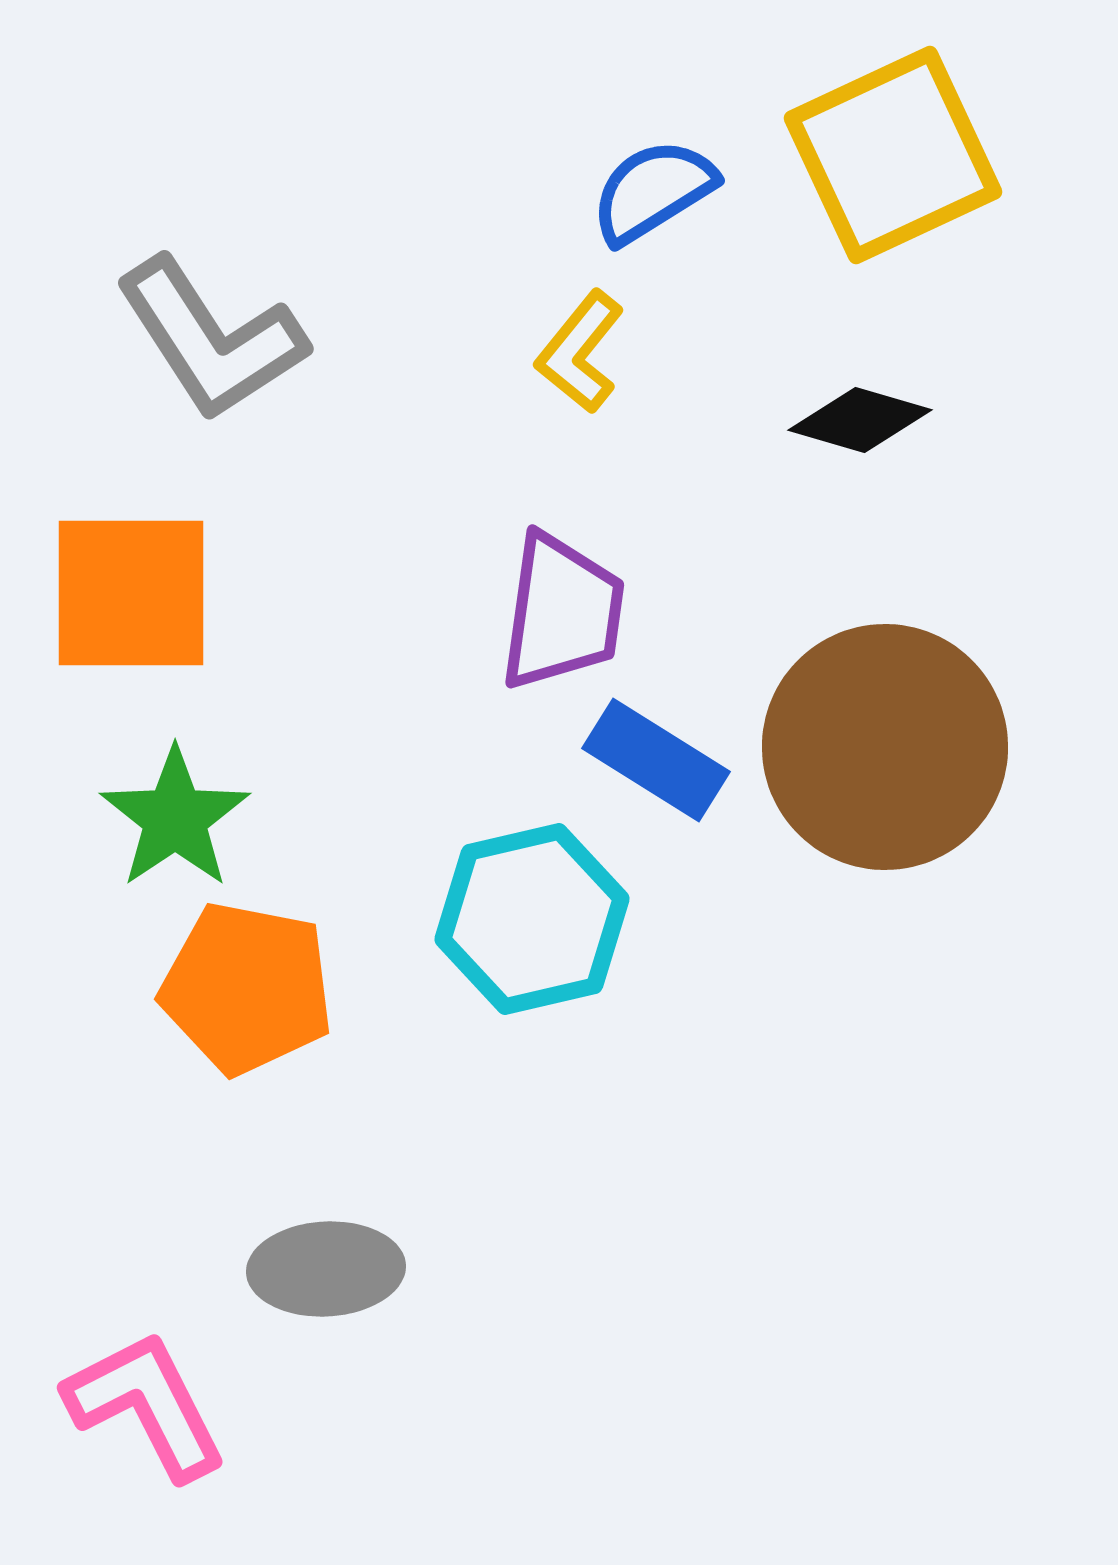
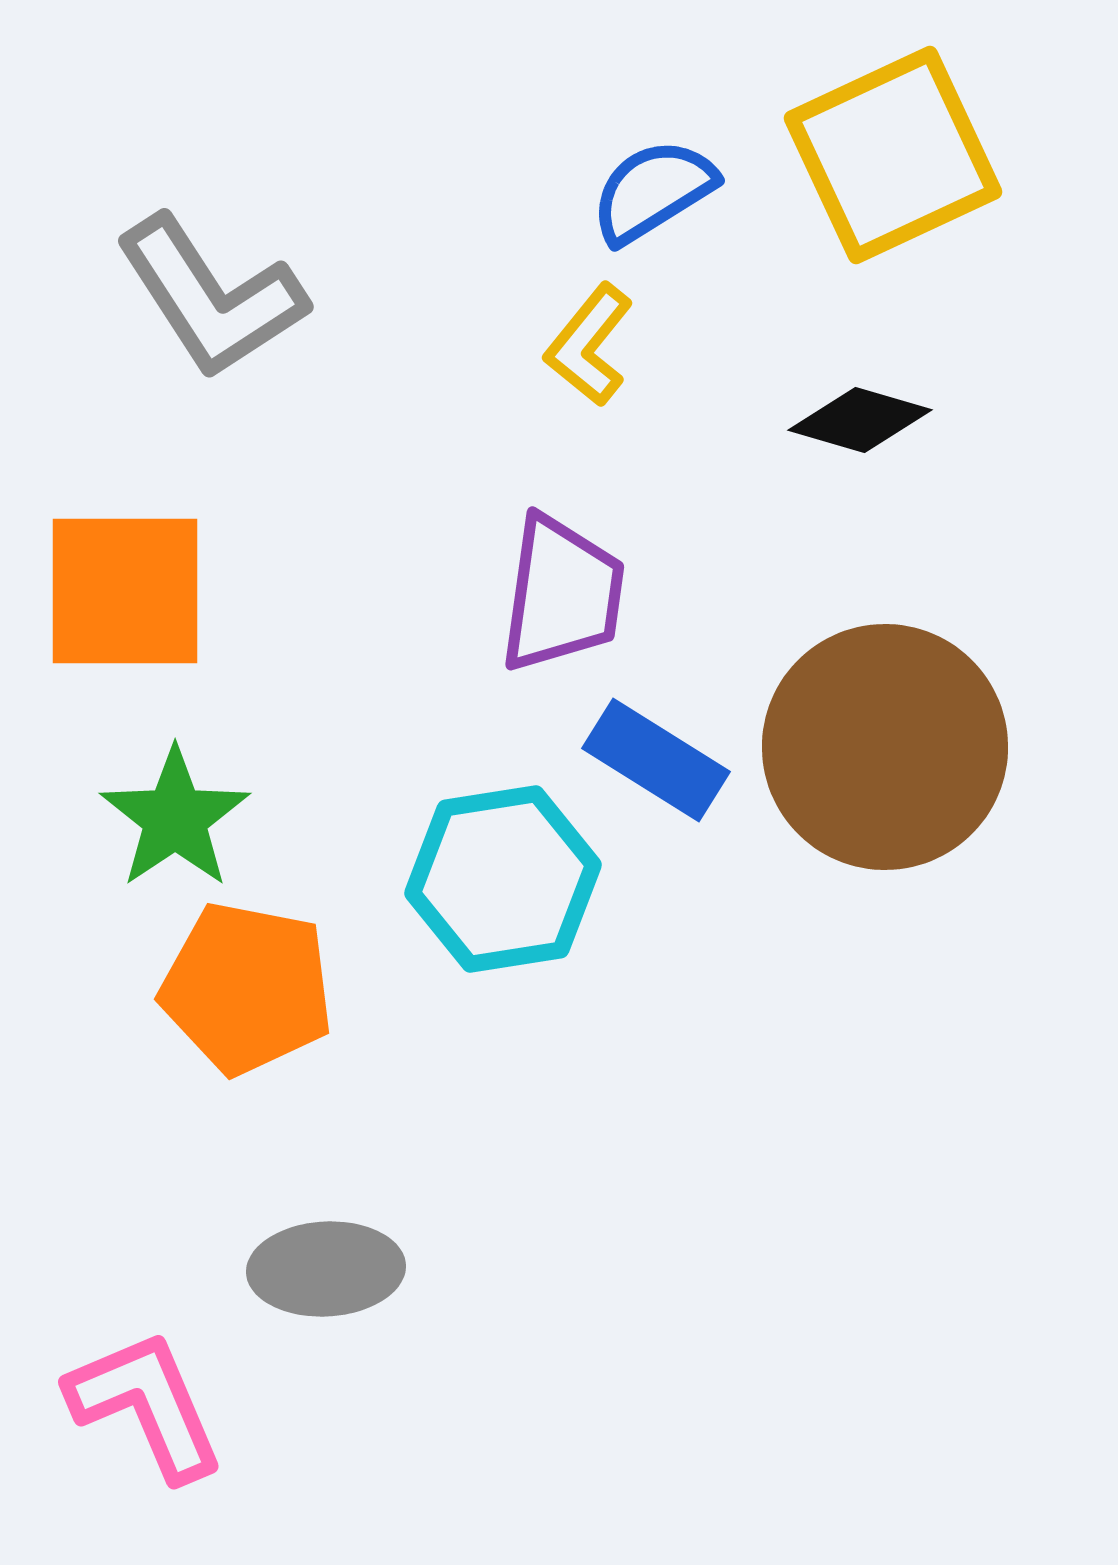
gray L-shape: moved 42 px up
yellow L-shape: moved 9 px right, 7 px up
orange square: moved 6 px left, 2 px up
purple trapezoid: moved 18 px up
cyan hexagon: moved 29 px left, 40 px up; rotated 4 degrees clockwise
pink L-shape: rotated 4 degrees clockwise
